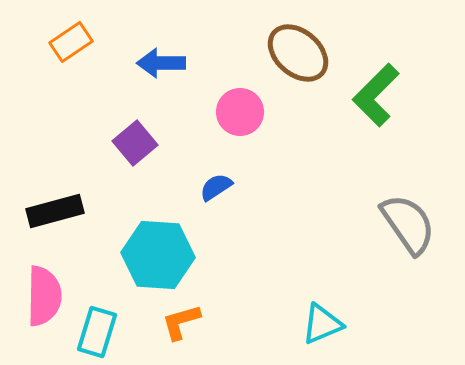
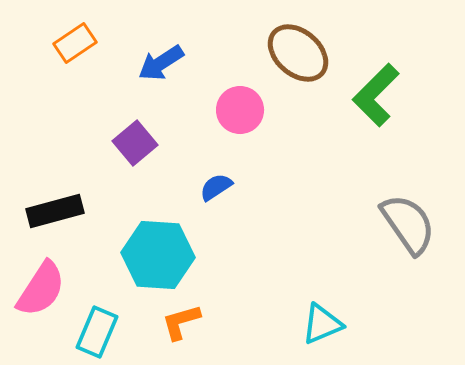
orange rectangle: moved 4 px right, 1 px down
blue arrow: rotated 33 degrees counterclockwise
pink circle: moved 2 px up
pink semicircle: moved 3 px left, 7 px up; rotated 32 degrees clockwise
cyan rectangle: rotated 6 degrees clockwise
